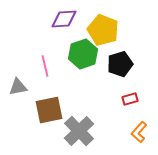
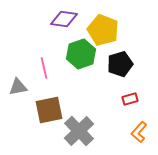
purple diamond: rotated 12 degrees clockwise
green hexagon: moved 2 px left
pink line: moved 1 px left, 2 px down
